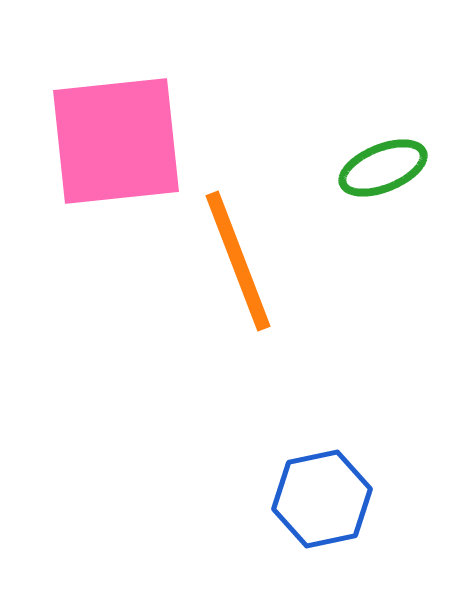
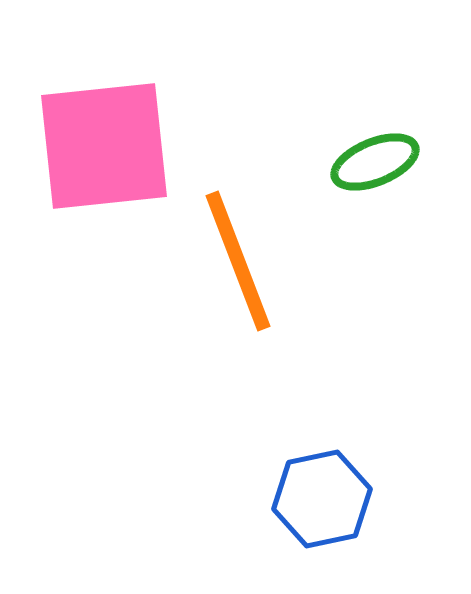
pink square: moved 12 px left, 5 px down
green ellipse: moved 8 px left, 6 px up
